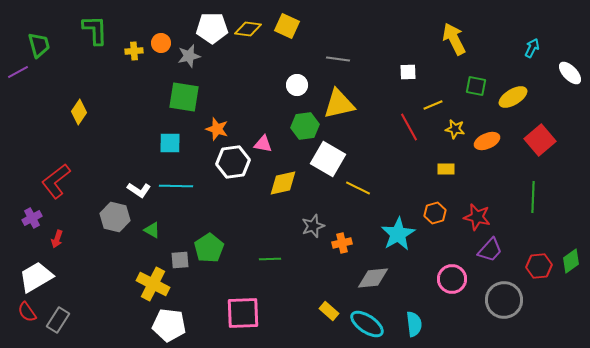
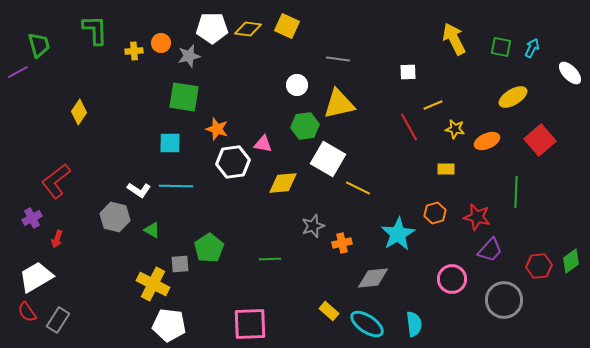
green square at (476, 86): moved 25 px right, 39 px up
yellow diamond at (283, 183): rotated 8 degrees clockwise
green line at (533, 197): moved 17 px left, 5 px up
gray square at (180, 260): moved 4 px down
pink square at (243, 313): moved 7 px right, 11 px down
